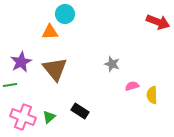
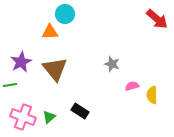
red arrow: moved 1 px left, 3 px up; rotated 20 degrees clockwise
